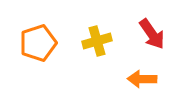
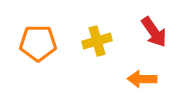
red arrow: moved 2 px right, 2 px up
orange pentagon: rotated 18 degrees clockwise
